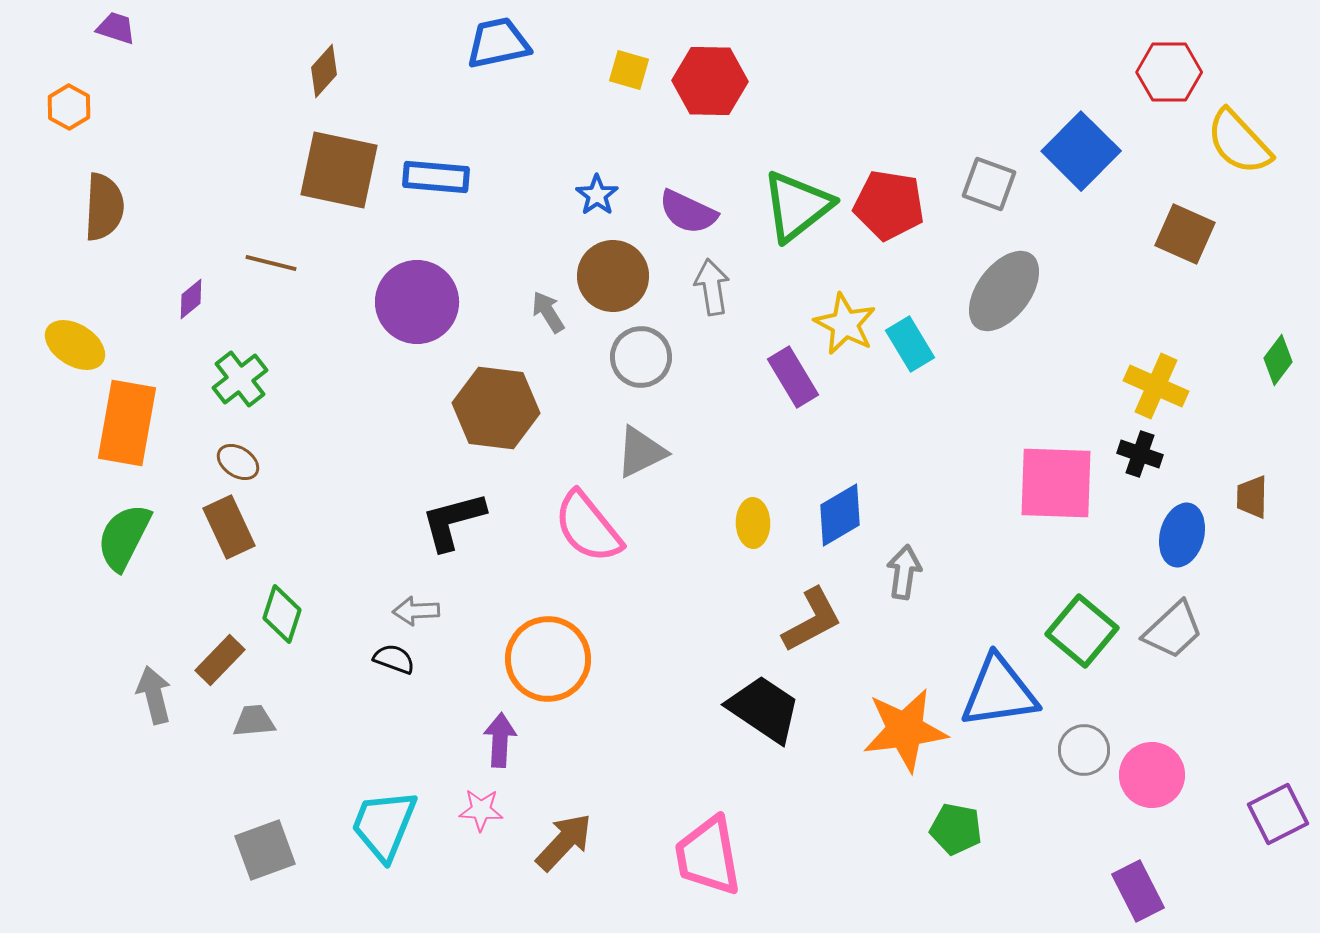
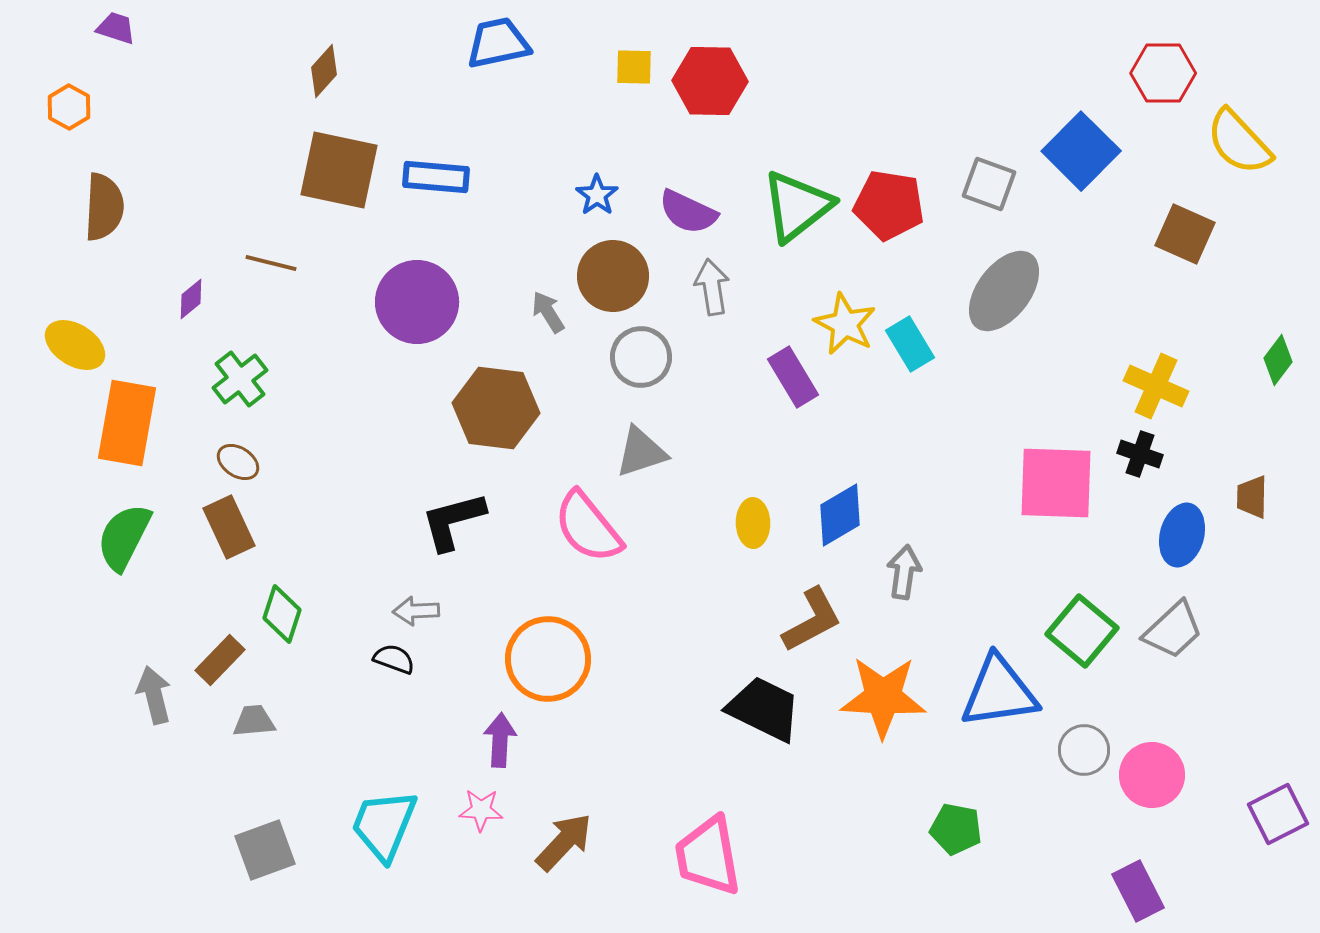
yellow square at (629, 70): moved 5 px right, 3 px up; rotated 15 degrees counterclockwise
red hexagon at (1169, 72): moved 6 px left, 1 px down
gray triangle at (641, 452): rotated 8 degrees clockwise
black trapezoid at (764, 709): rotated 8 degrees counterclockwise
orange star at (905, 730): moved 22 px left, 33 px up; rotated 10 degrees clockwise
